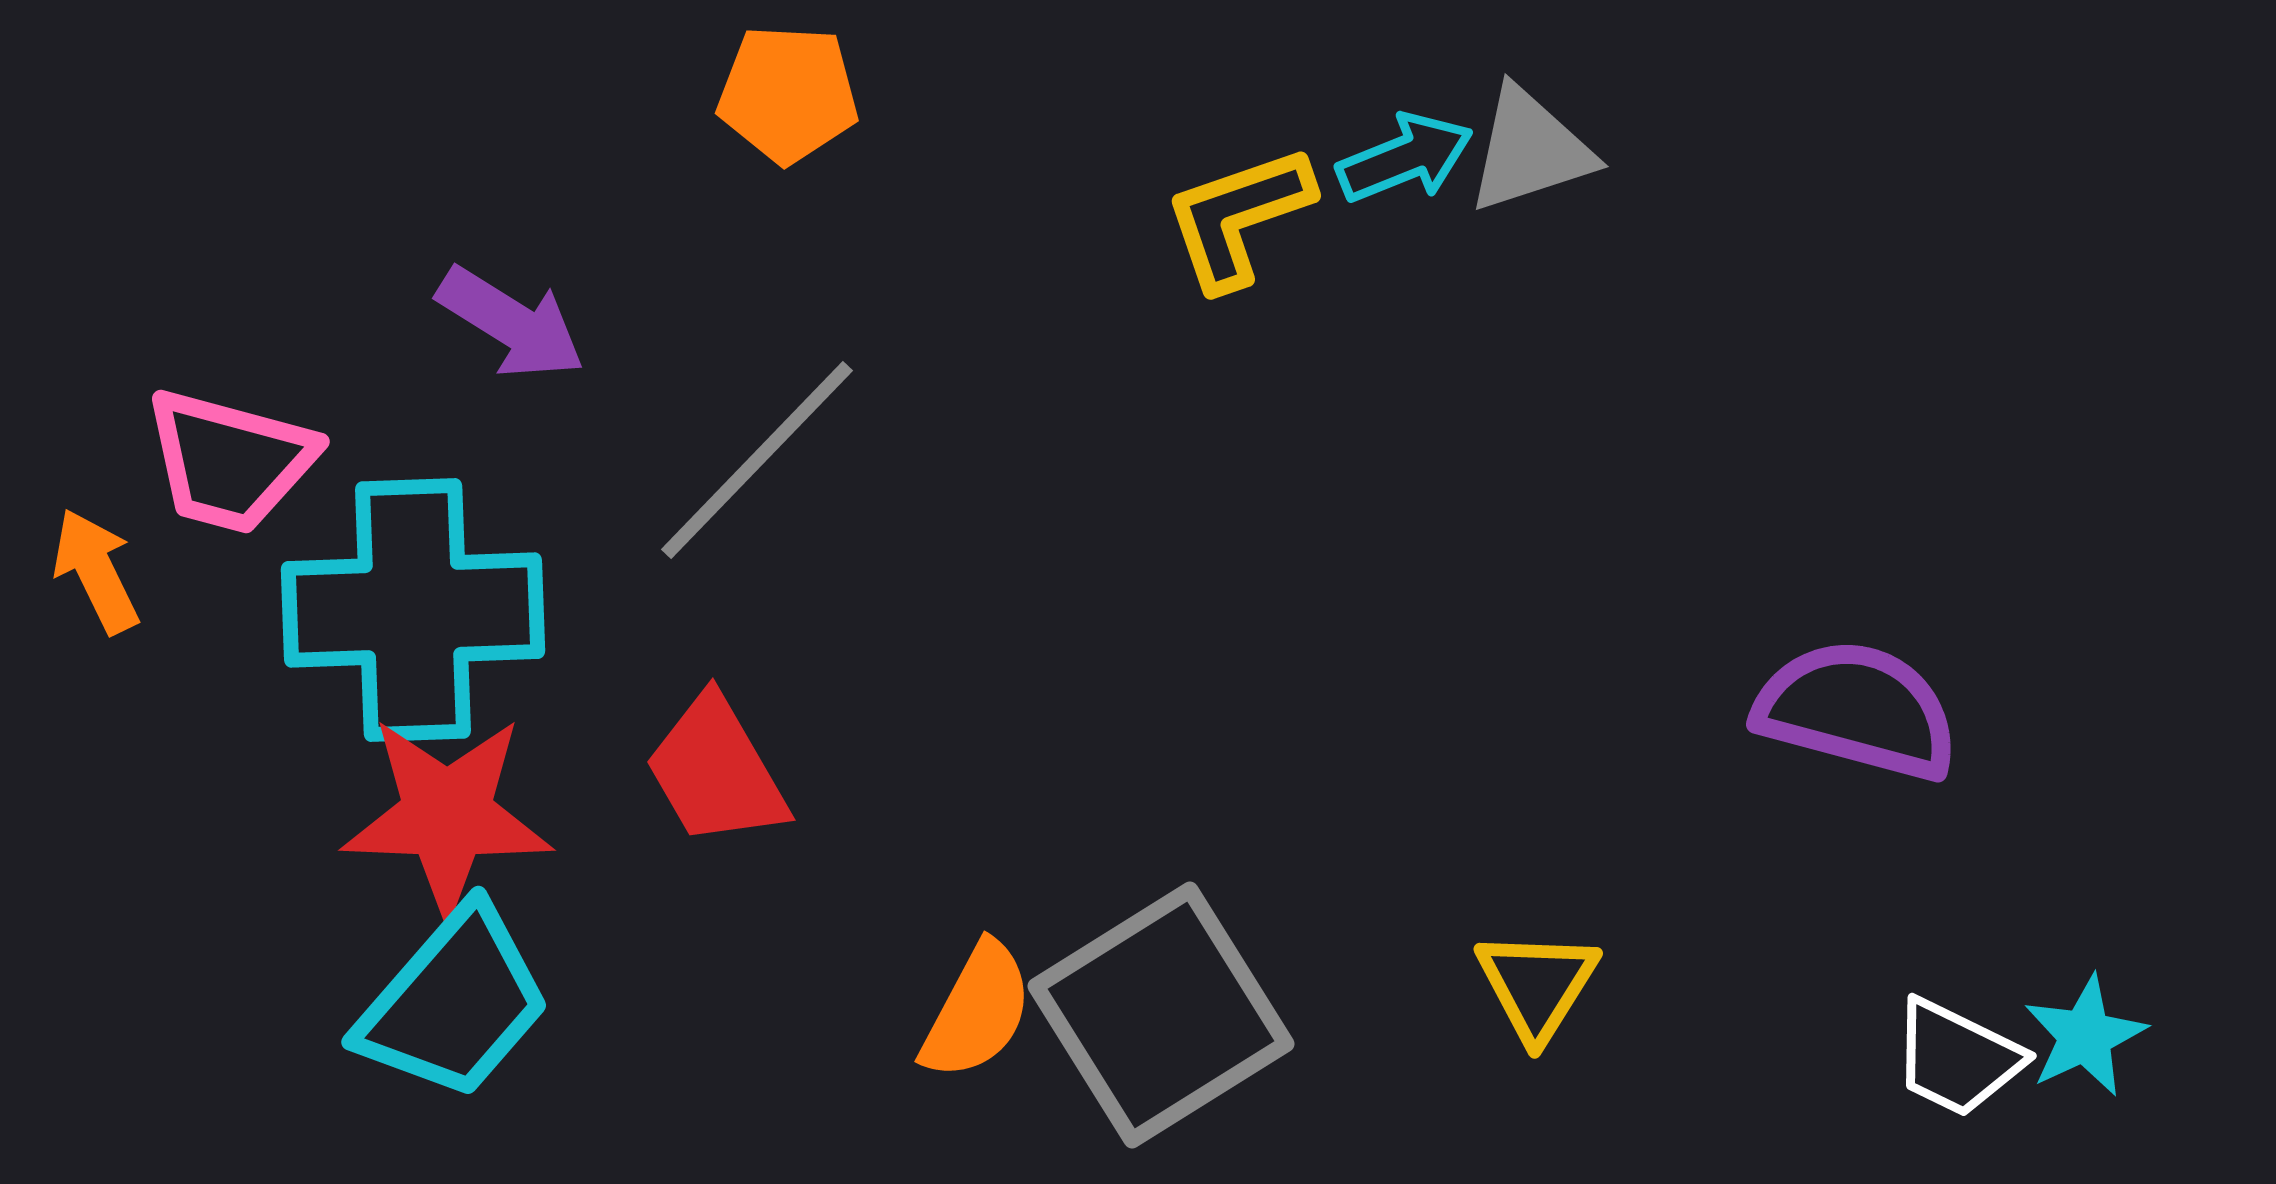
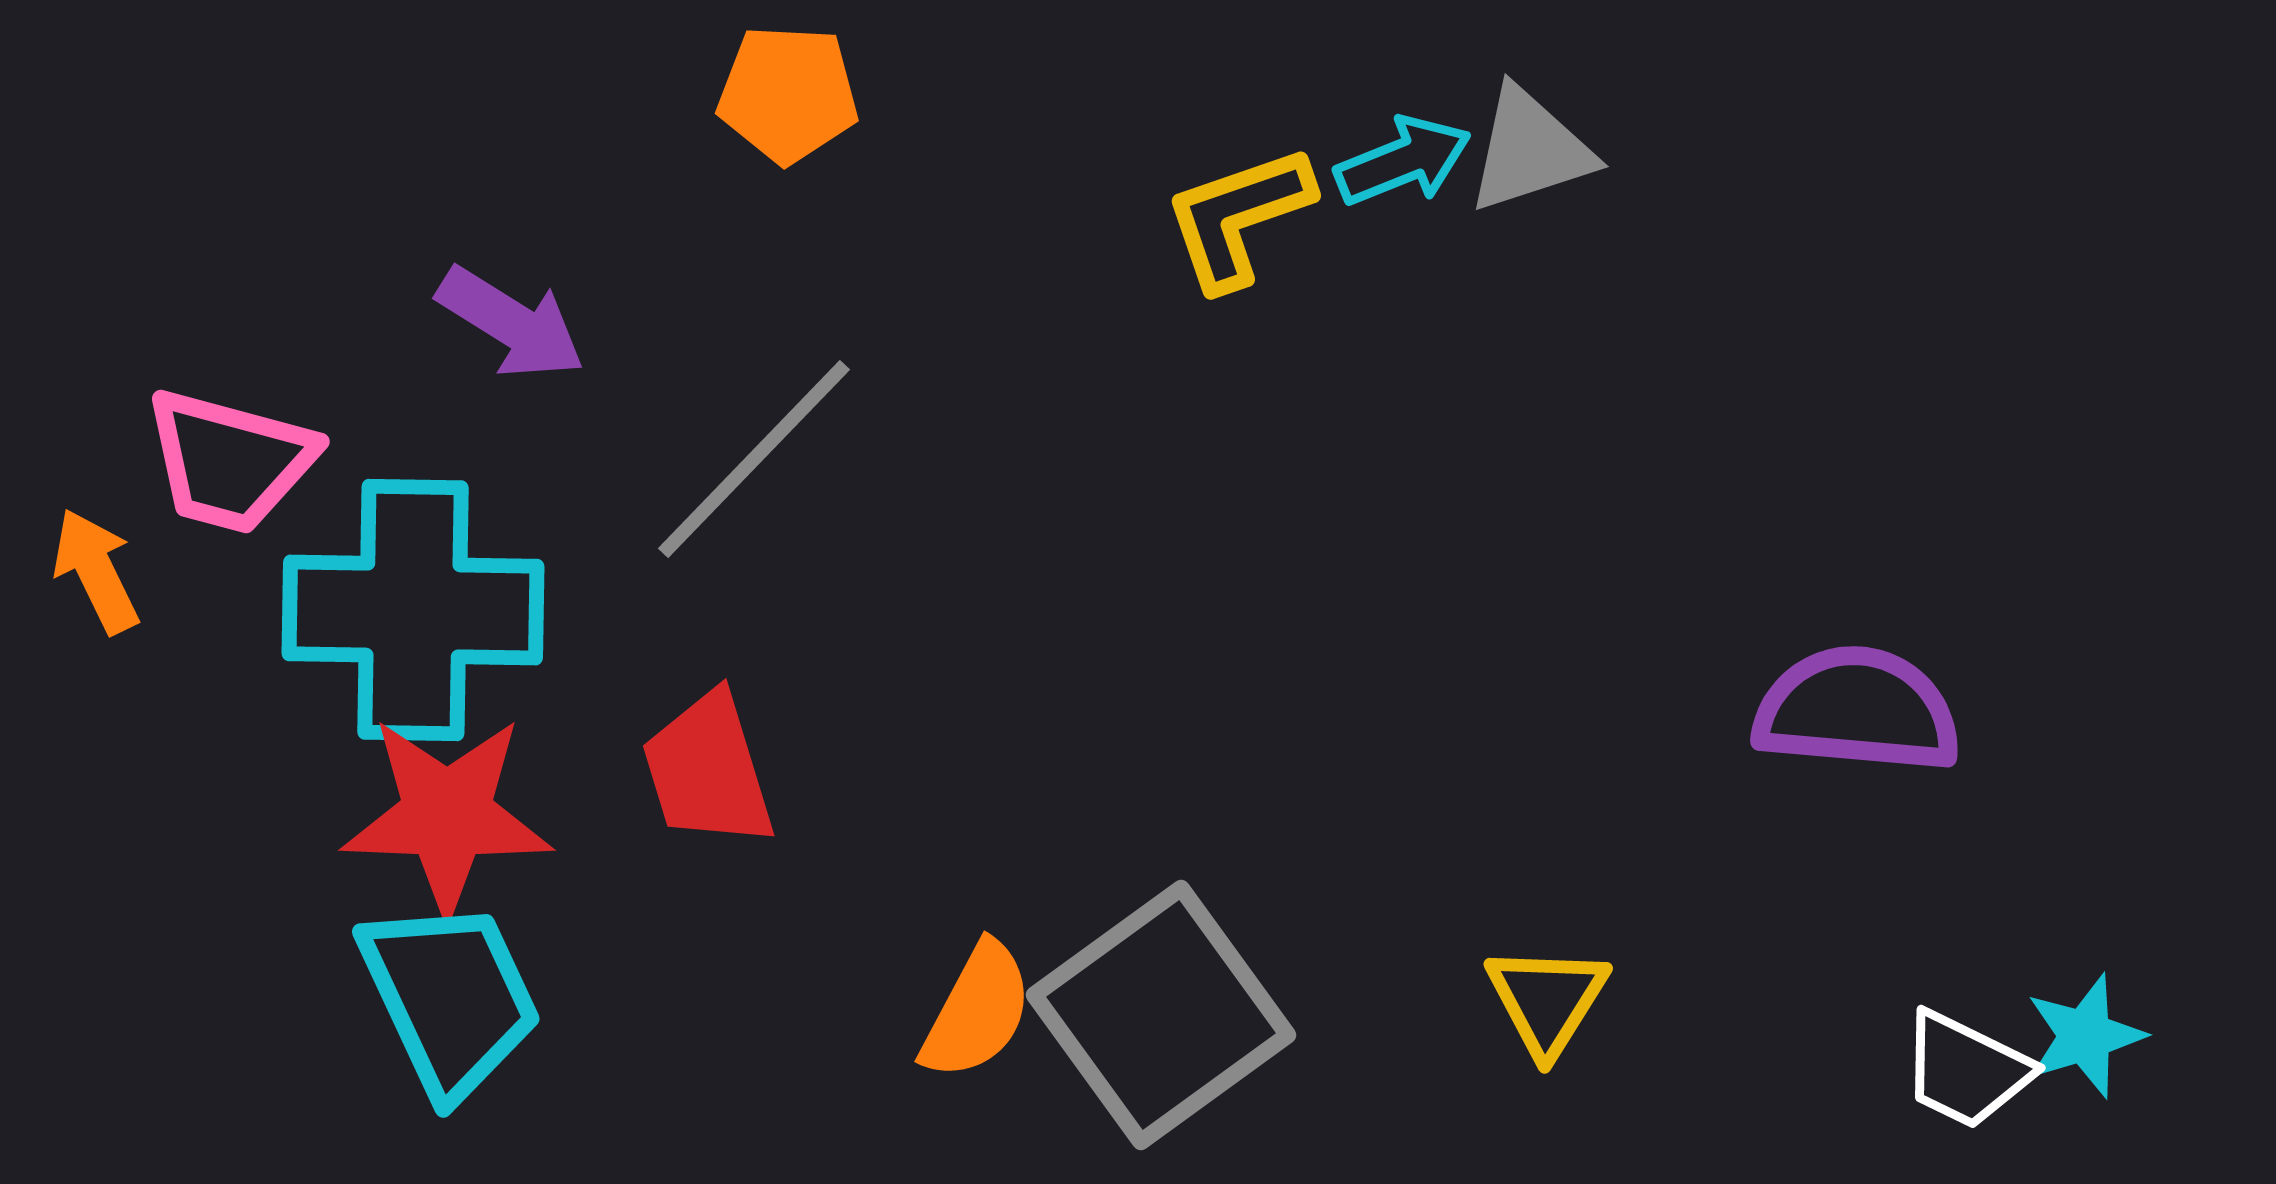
cyan arrow: moved 2 px left, 3 px down
gray line: moved 3 px left, 1 px up
cyan cross: rotated 3 degrees clockwise
purple semicircle: rotated 10 degrees counterclockwise
red trapezoid: moved 8 px left, 1 px up; rotated 13 degrees clockwise
yellow triangle: moved 10 px right, 15 px down
cyan trapezoid: moved 4 px left, 5 px up; rotated 66 degrees counterclockwise
gray square: rotated 4 degrees counterclockwise
cyan star: rotated 8 degrees clockwise
white trapezoid: moved 9 px right, 12 px down
